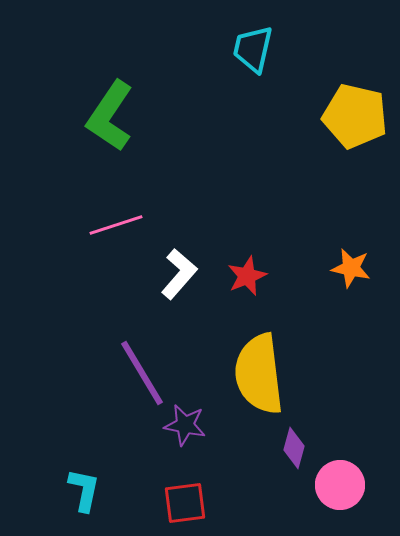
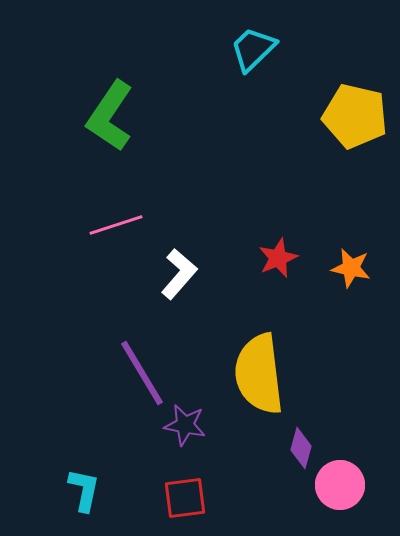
cyan trapezoid: rotated 33 degrees clockwise
red star: moved 31 px right, 18 px up
purple diamond: moved 7 px right
red square: moved 5 px up
